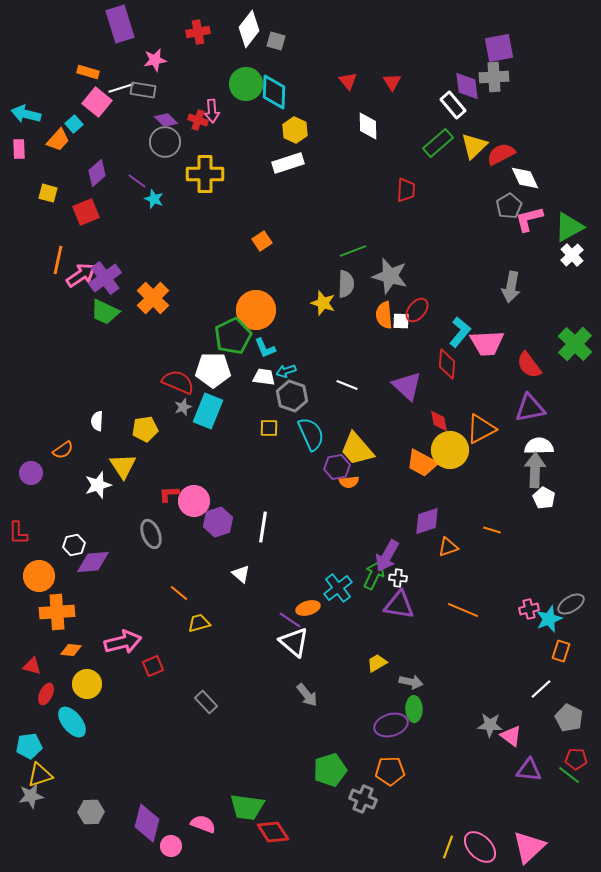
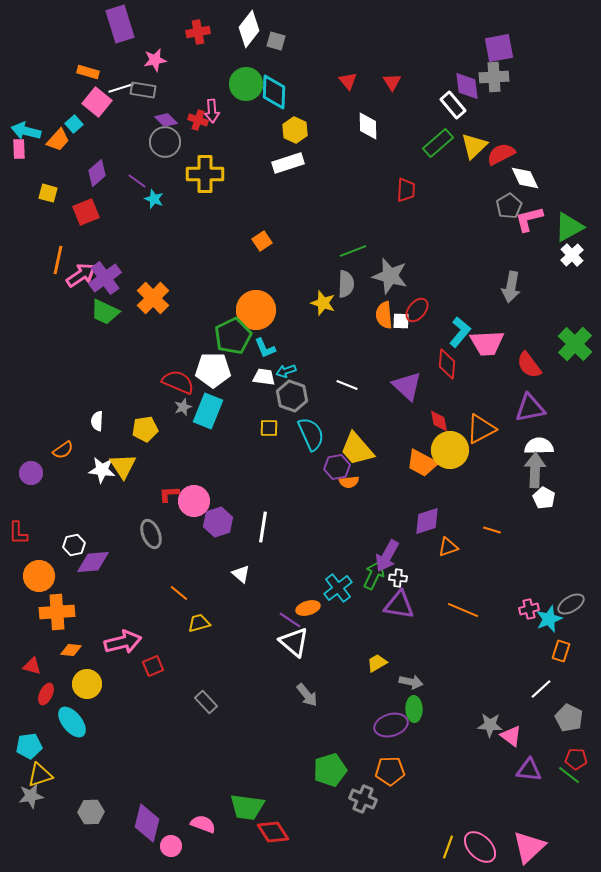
cyan arrow at (26, 114): moved 17 px down
white star at (98, 485): moved 4 px right, 15 px up; rotated 24 degrees clockwise
